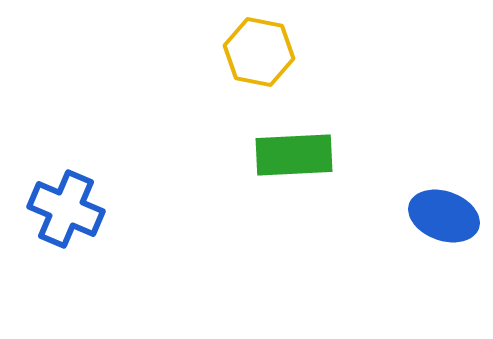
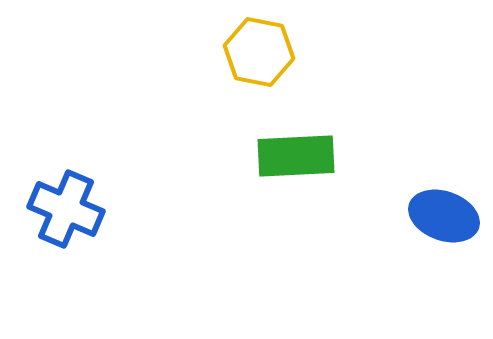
green rectangle: moved 2 px right, 1 px down
